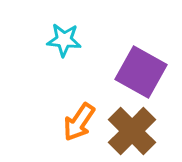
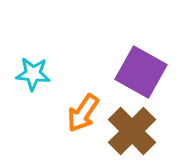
cyan star: moved 31 px left, 34 px down
orange arrow: moved 4 px right, 9 px up
